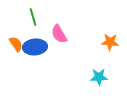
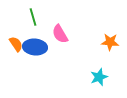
pink semicircle: moved 1 px right
blue ellipse: rotated 10 degrees clockwise
cyan star: rotated 18 degrees counterclockwise
